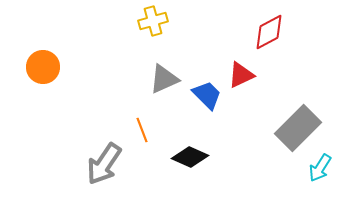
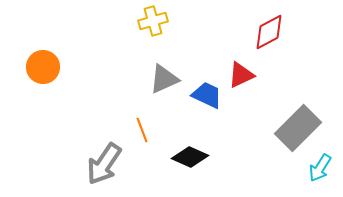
blue trapezoid: rotated 20 degrees counterclockwise
